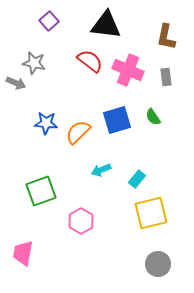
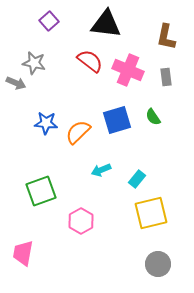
black triangle: moved 1 px up
